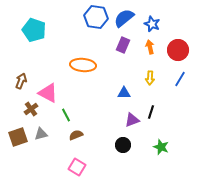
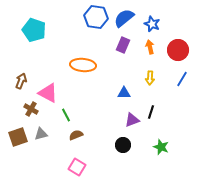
blue line: moved 2 px right
brown cross: rotated 24 degrees counterclockwise
